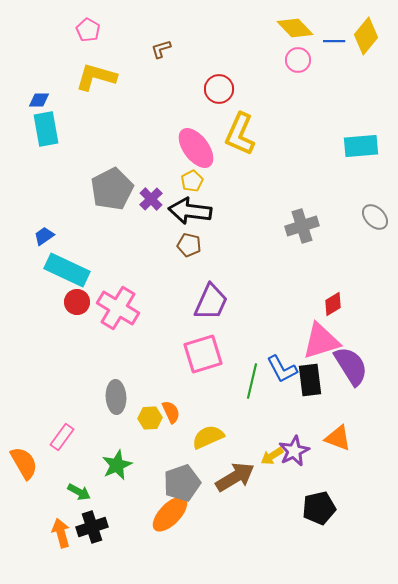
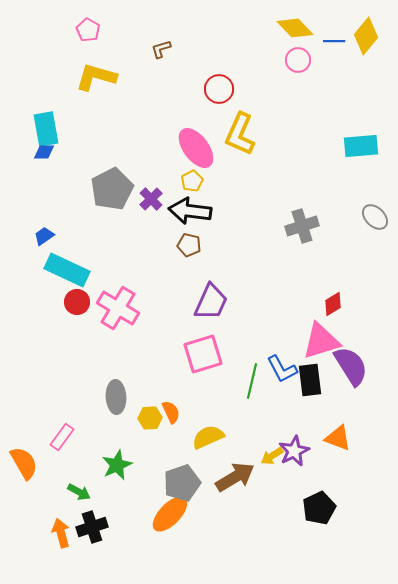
blue diamond at (39, 100): moved 5 px right, 52 px down
black pentagon at (319, 508): rotated 12 degrees counterclockwise
